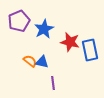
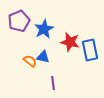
blue triangle: moved 1 px right, 5 px up
